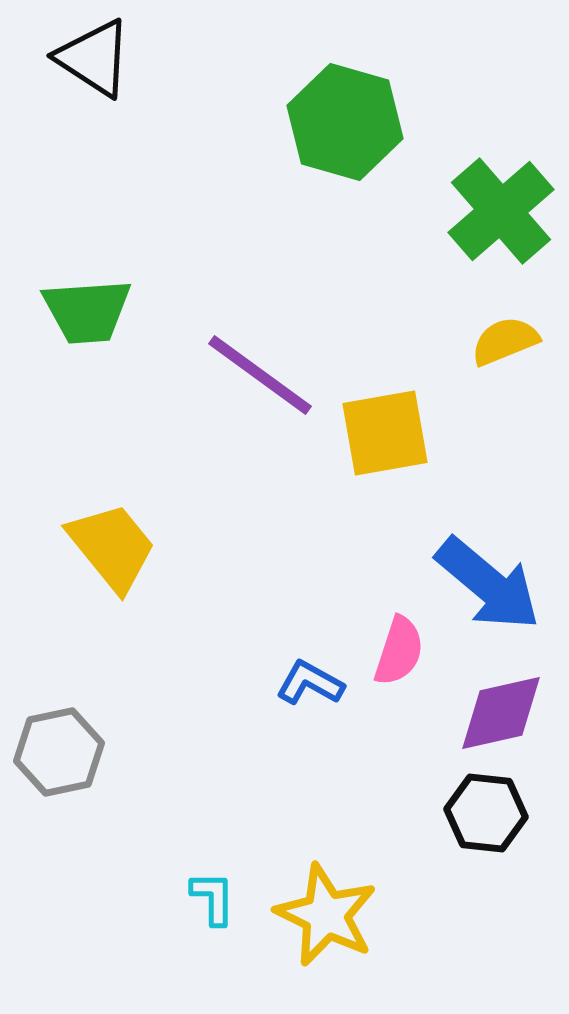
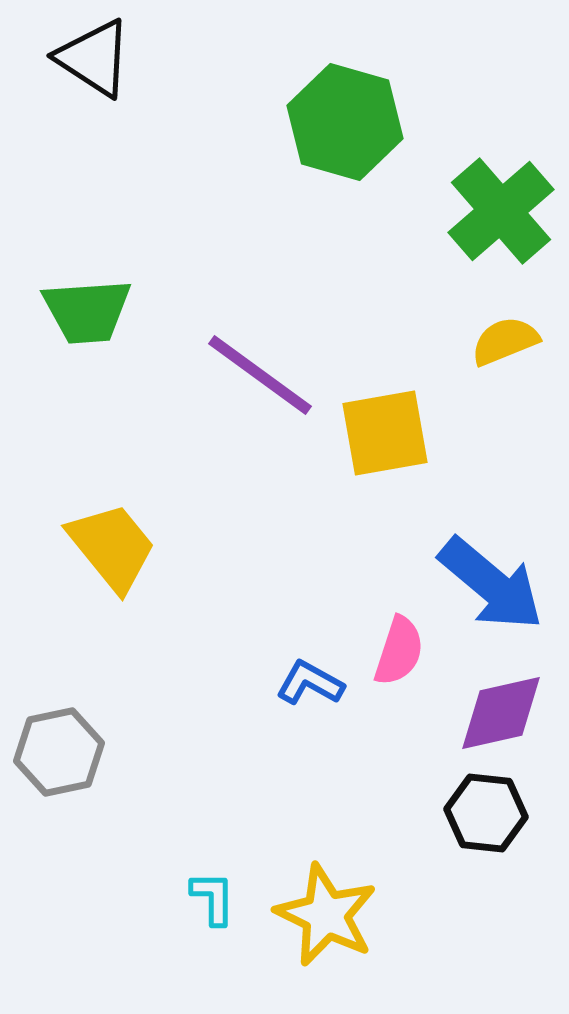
blue arrow: moved 3 px right
